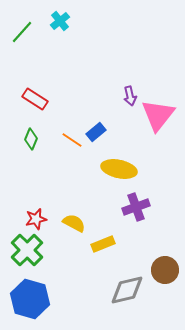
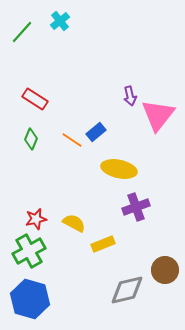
green cross: moved 2 px right, 1 px down; rotated 16 degrees clockwise
